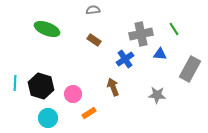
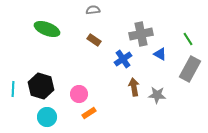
green line: moved 14 px right, 10 px down
blue triangle: rotated 24 degrees clockwise
blue cross: moved 2 px left
cyan line: moved 2 px left, 6 px down
brown arrow: moved 21 px right; rotated 12 degrees clockwise
pink circle: moved 6 px right
cyan circle: moved 1 px left, 1 px up
